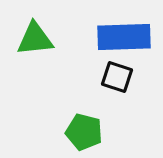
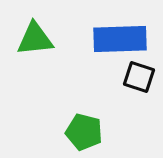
blue rectangle: moved 4 px left, 2 px down
black square: moved 22 px right
